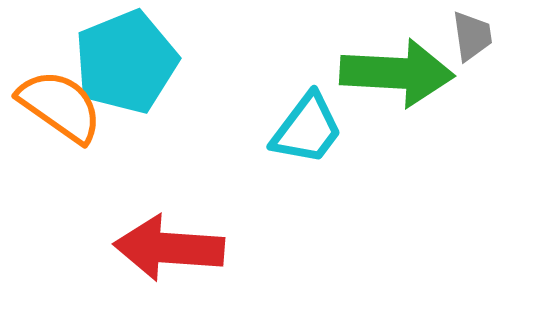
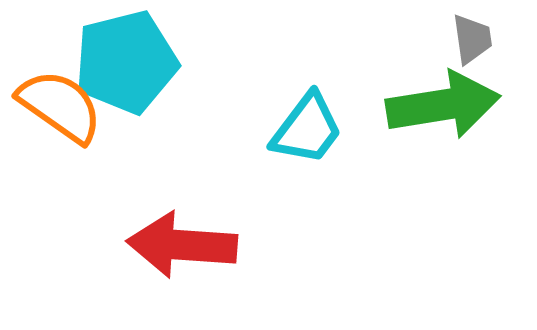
gray trapezoid: moved 3 px down
cyan pentagon: rotated 8 degrees clockwise
green arrow: moved 46 px right, 32 px down; rotated 12 degrees counterclockwise
red arrow: moved 13 px right, 3 px up
